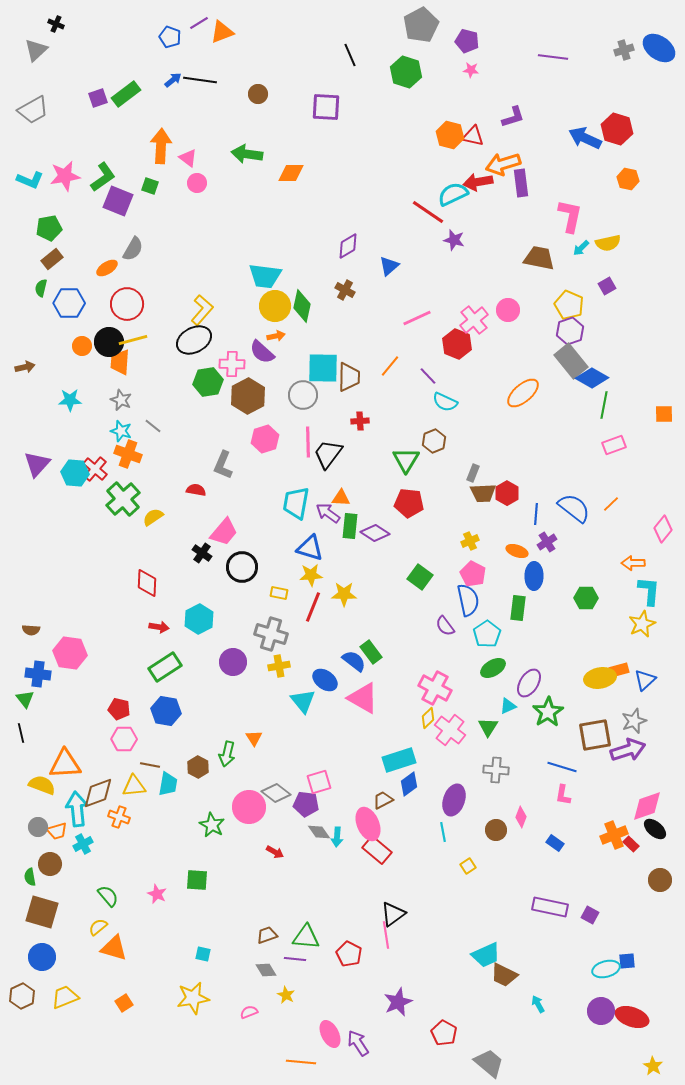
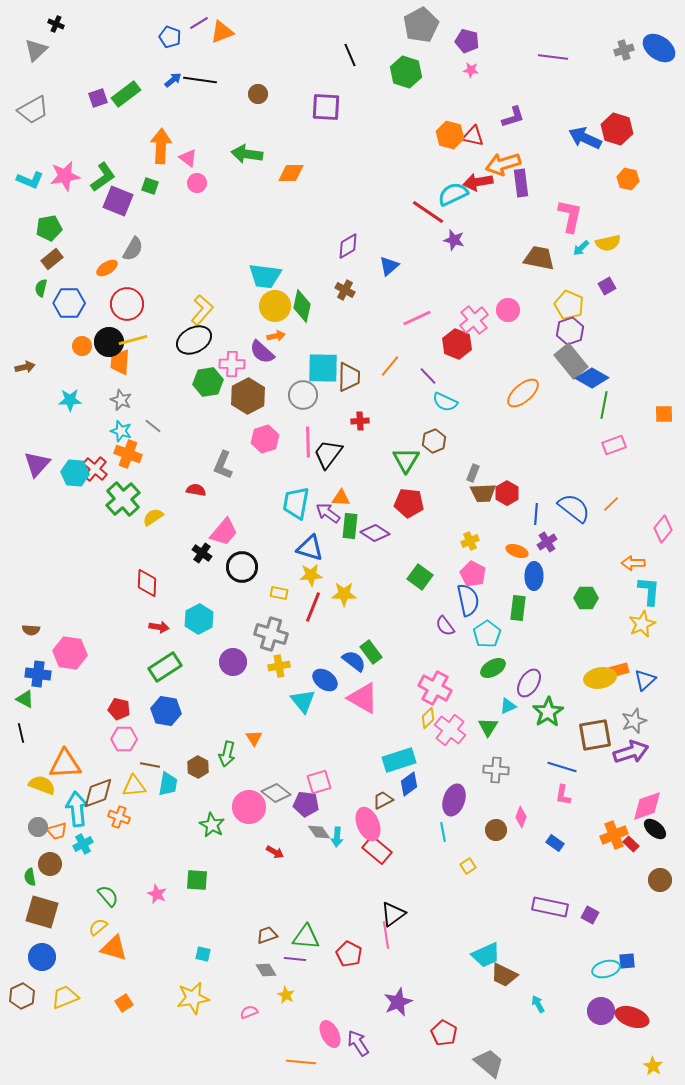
green triangle at (25, 699): rotated 24 degrees counterclockwise
purple arrow at (628, 750): moved 3 px right, 2 px down
